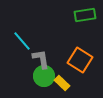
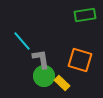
orange square: rotated 15 degrees counterclockwise
